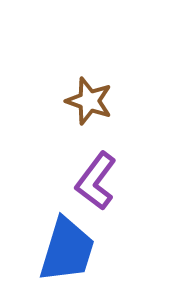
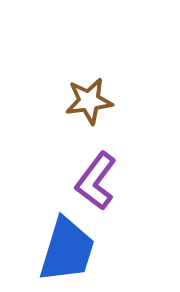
brown star: rotated 27 degrees counterclockwise
